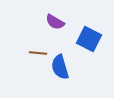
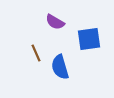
blue square: rotated 35 degrees counterclockwise
brown line: moved 2 px left; rotated 60 degrees clockwise
